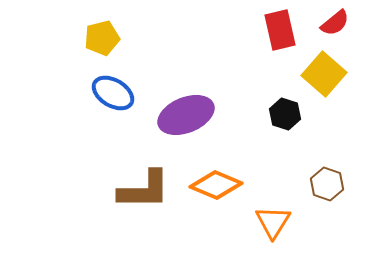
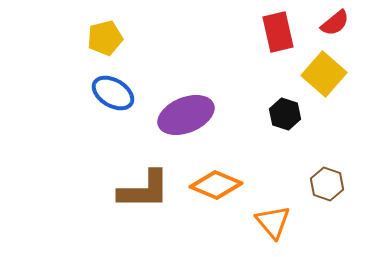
red rectangle: moved 2 px left, 2 px down
yellow pentagon: moved 3 px right
orange triangle: rotated 12 degrees counterclockwise
